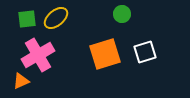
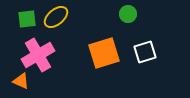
green circle: moved 6 px right
yellow ellipse: moved 1 px up
orange square: moved 1 px left, 1 px up
orange triangle: rotated 48 degrees clockwise
